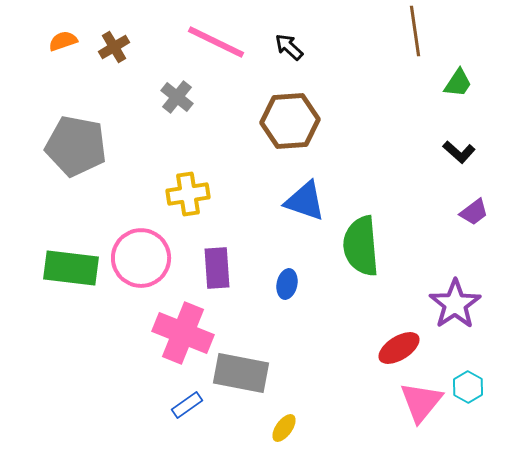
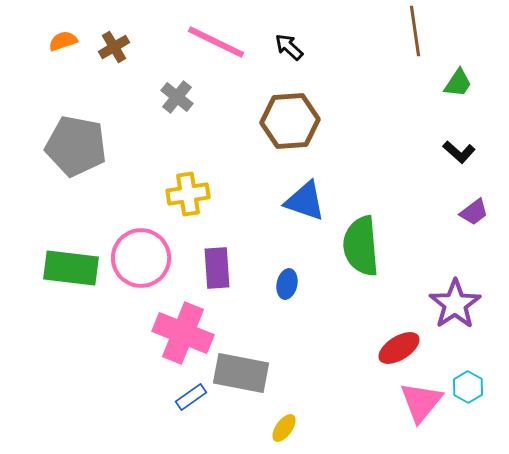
blue rectangle: moved 4 px right, 8 px up
